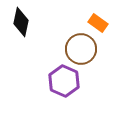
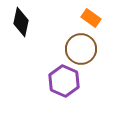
orange rectangle: moved 7 px left, 5 px up
